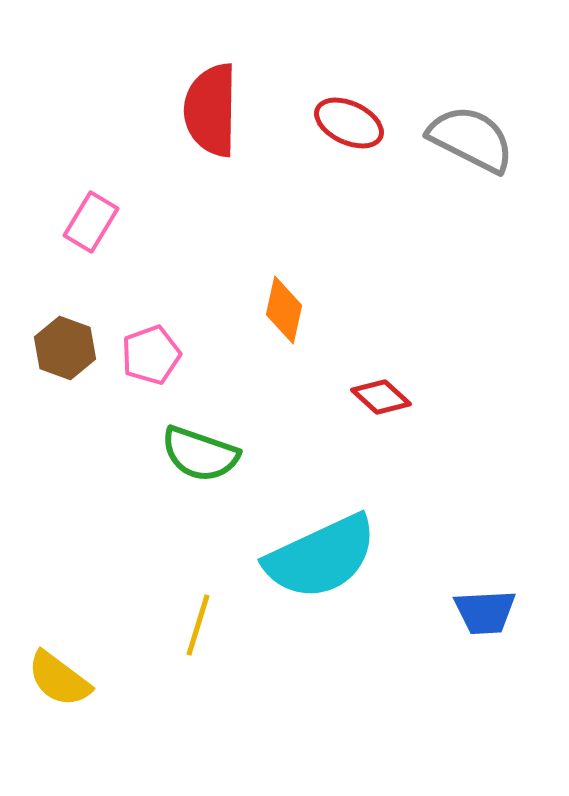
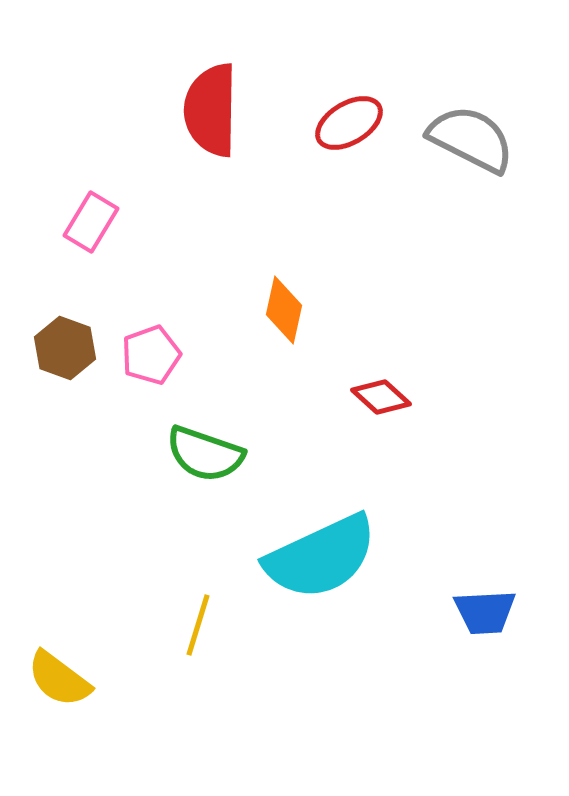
red ellipse: rotated 56 degrees counterclockwise
green semicircle: moved 5 px right
